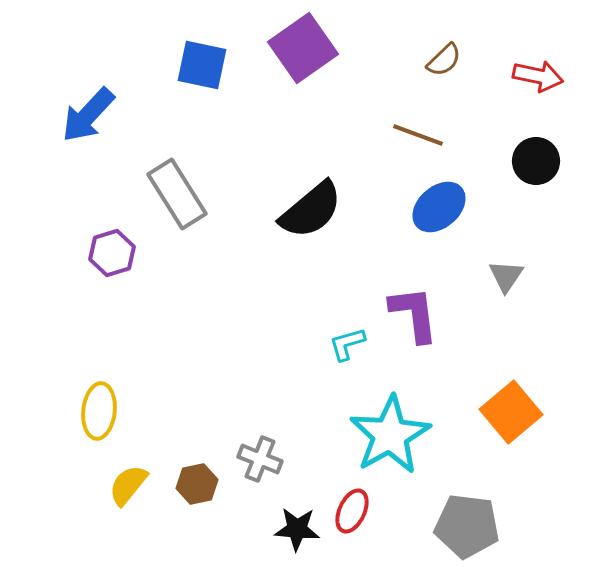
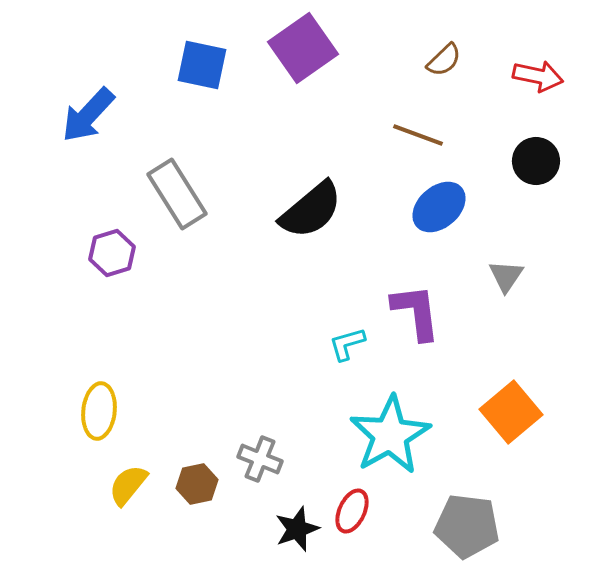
purple L-shape: moved 2 px right, 2 px up
black star: rotated 24 degrees counterclockwise
